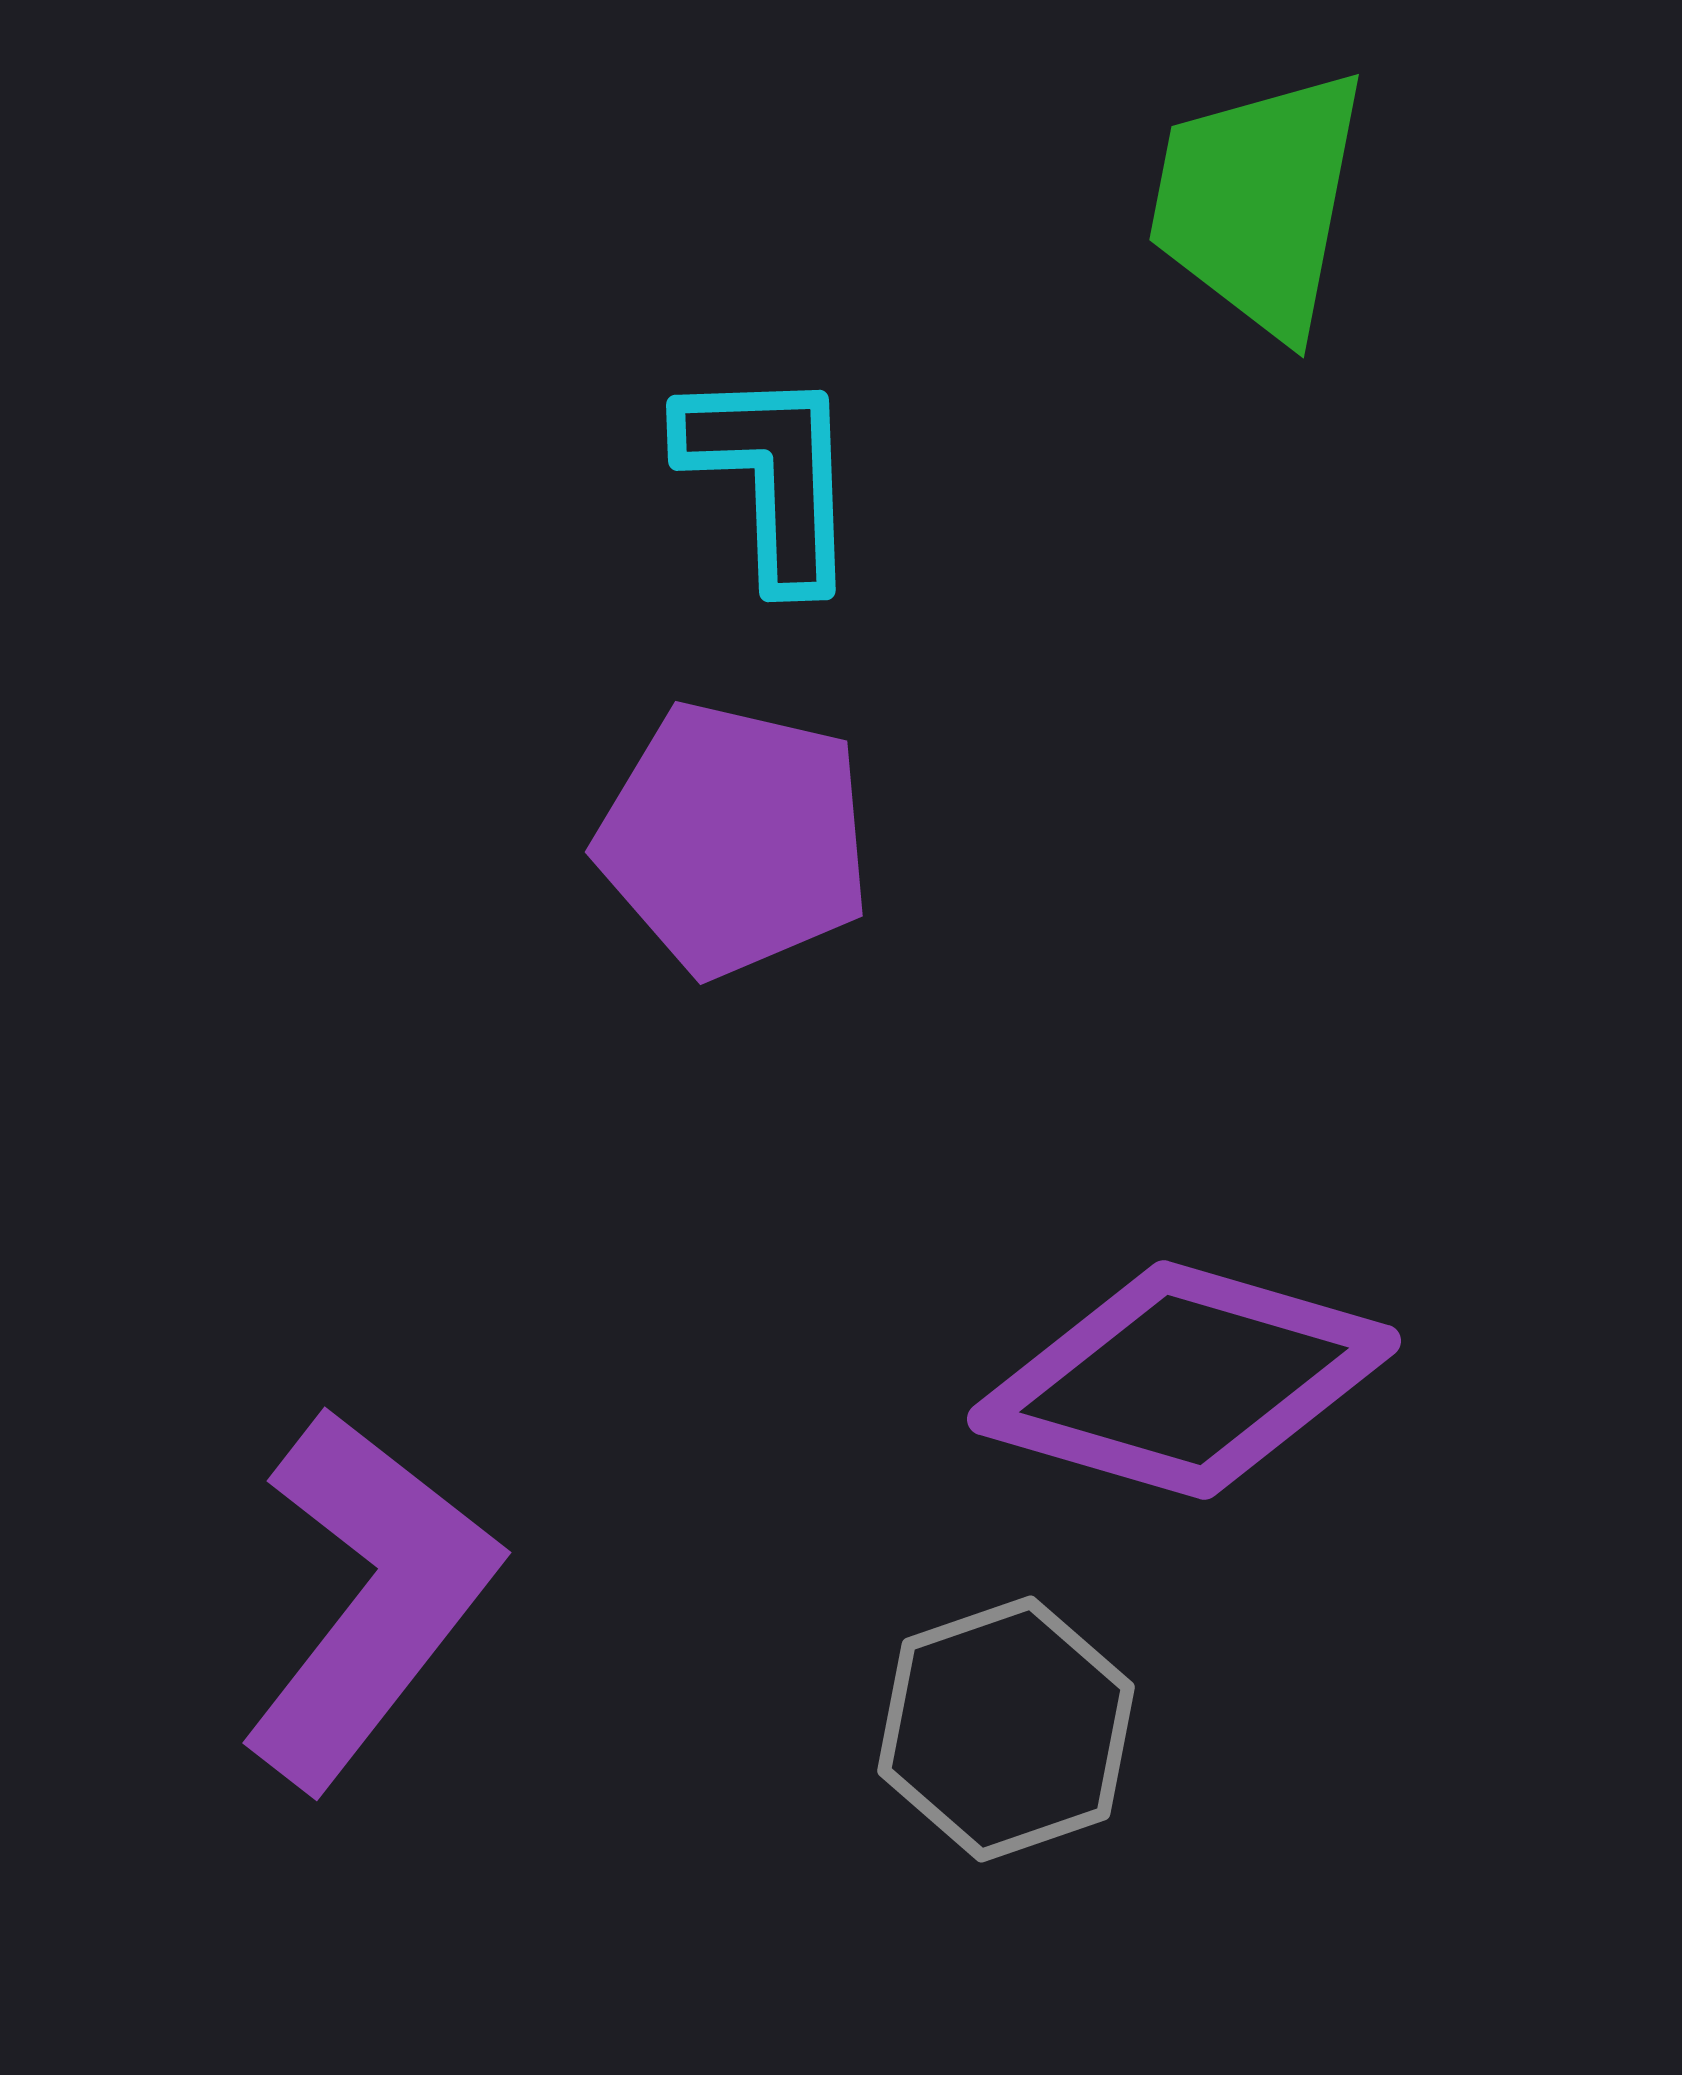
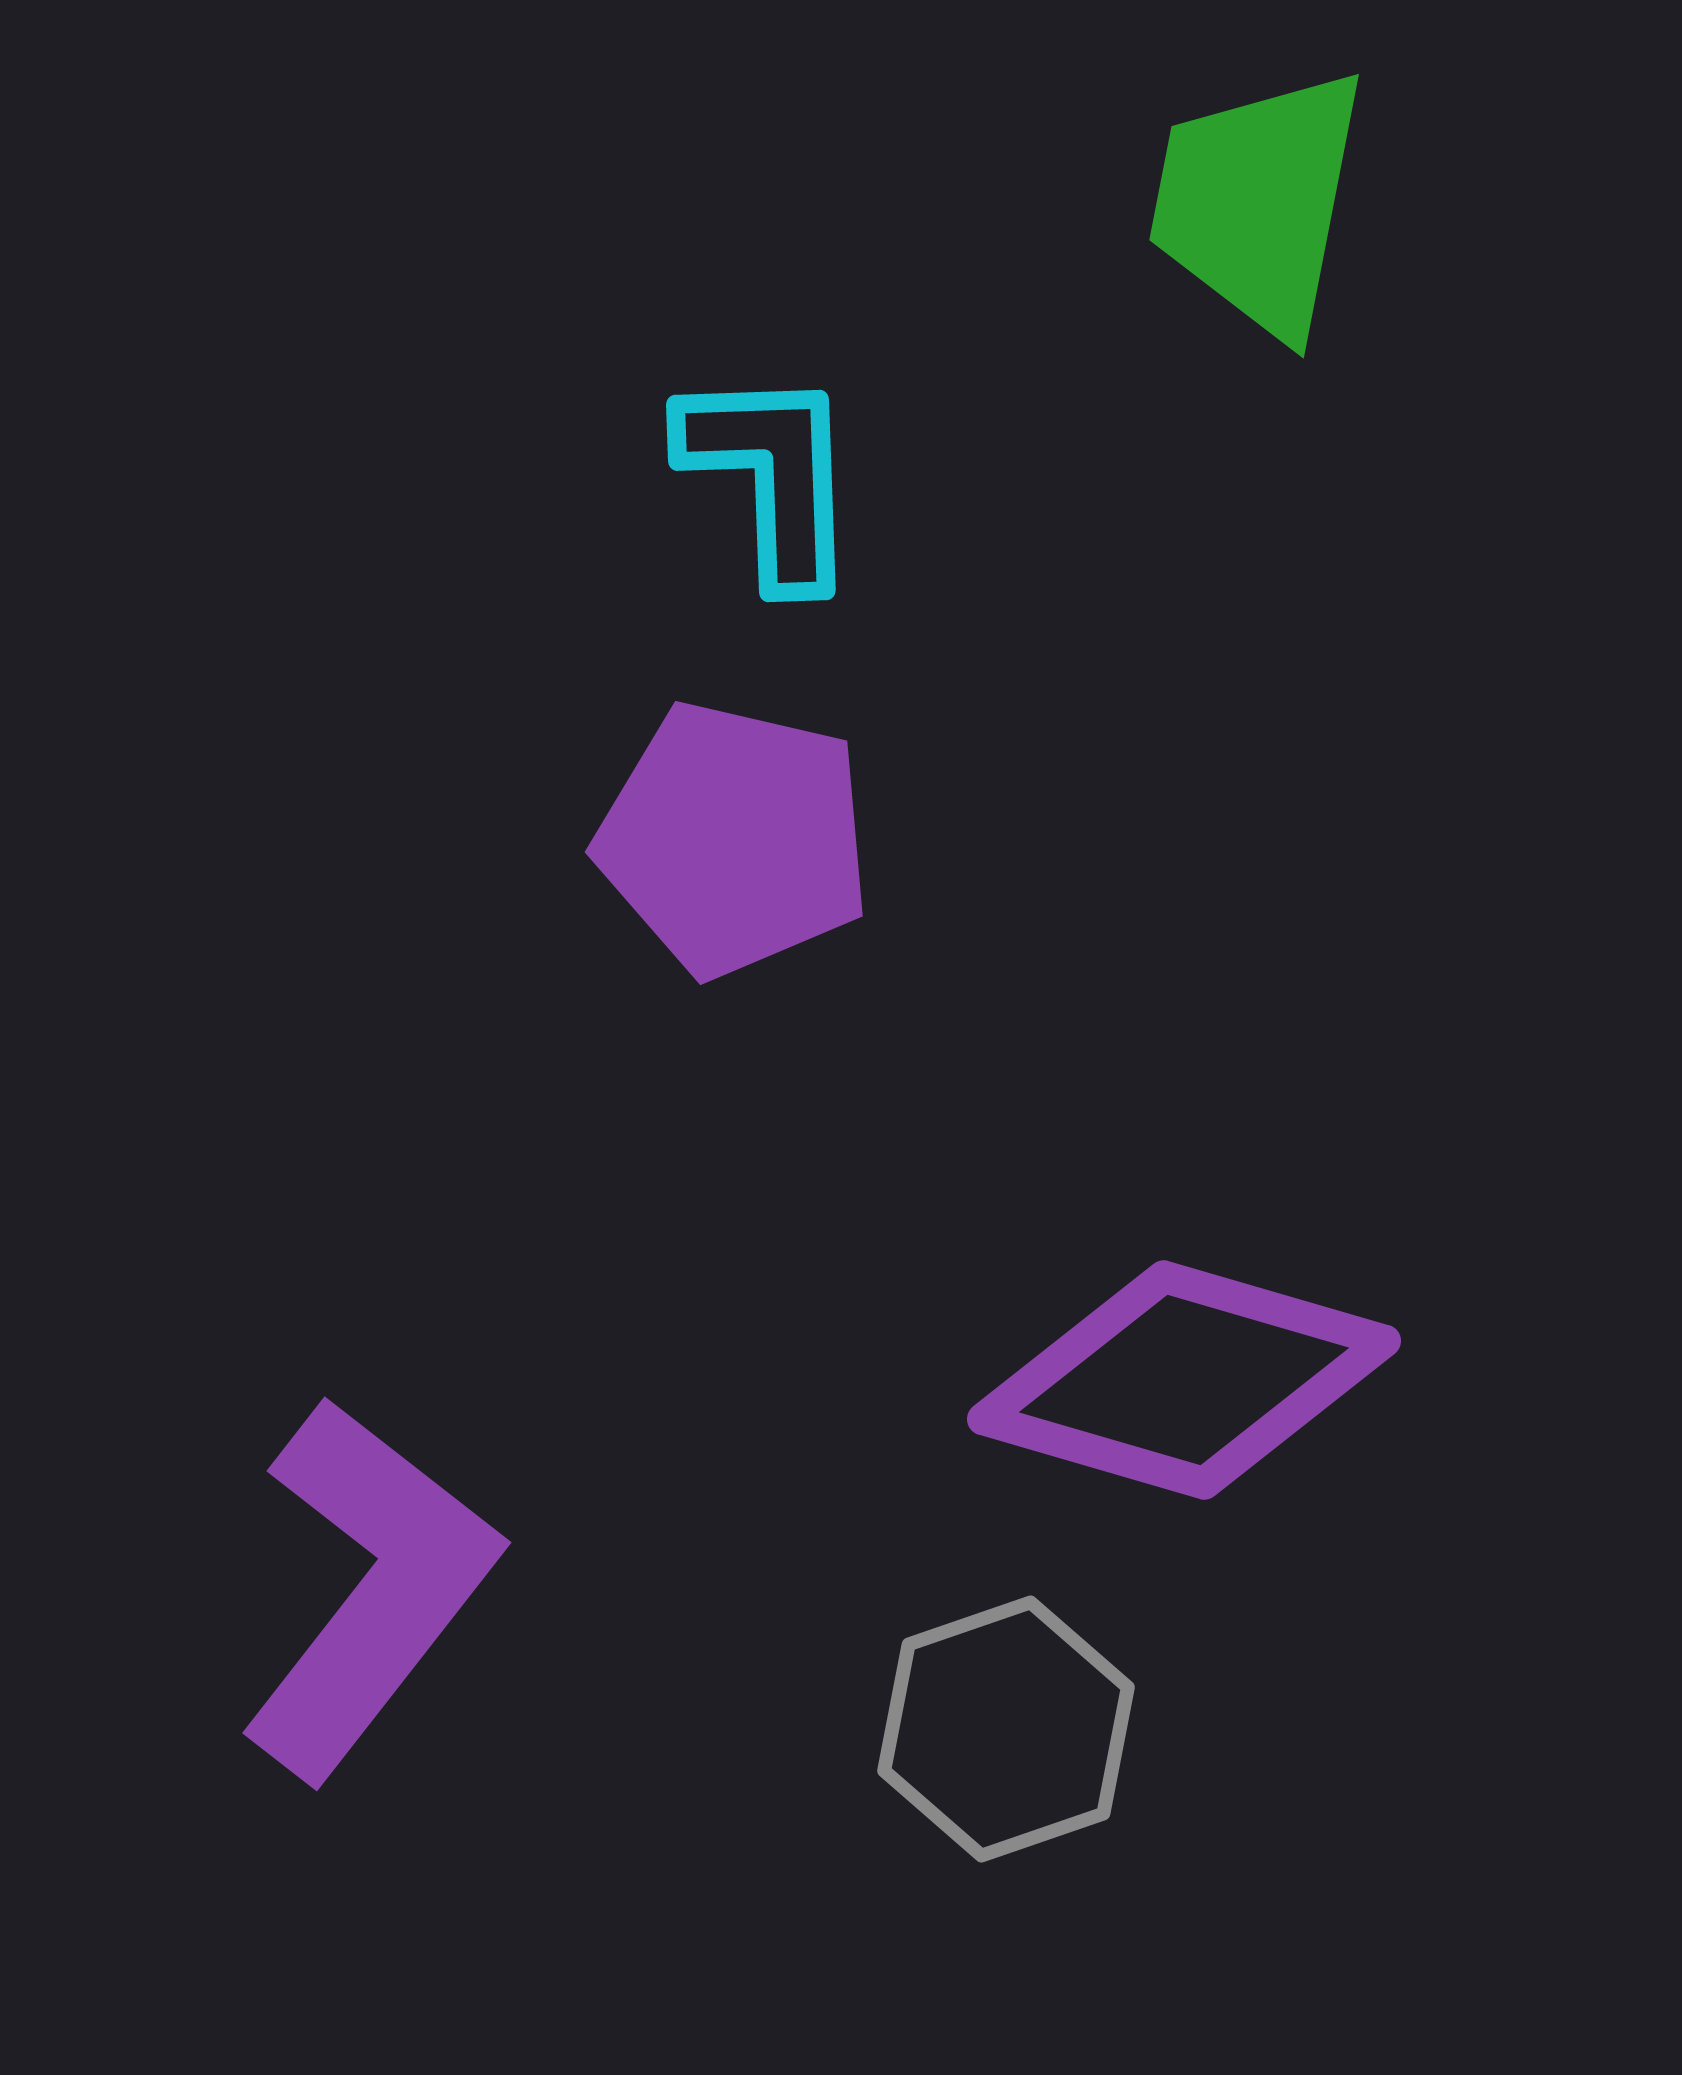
purple L-shape: moved 10 px up
